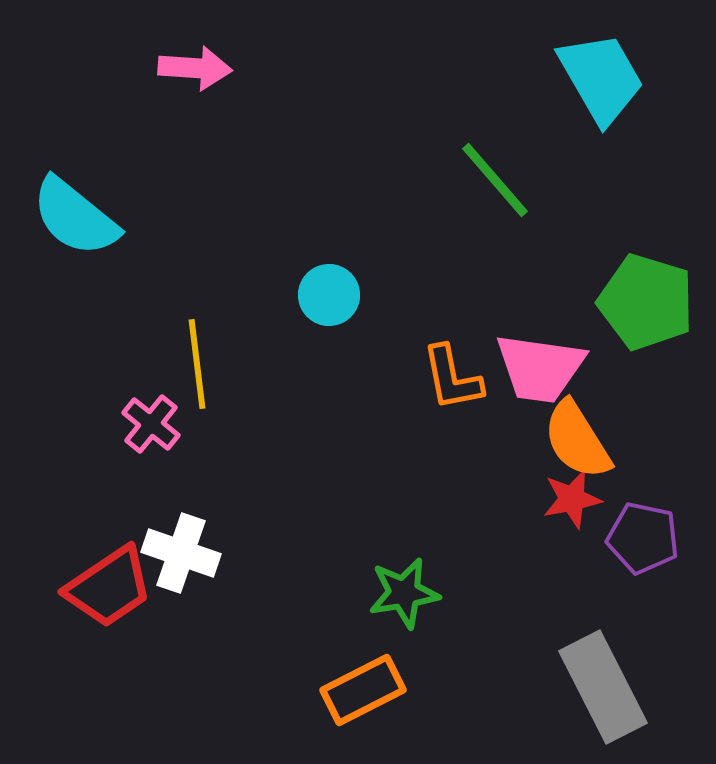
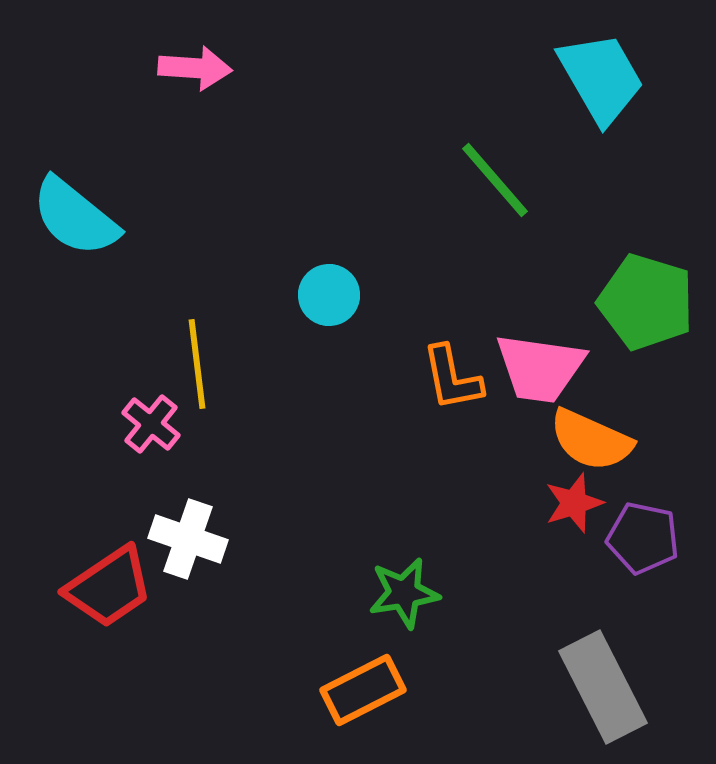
orange semicircle: moved 14 px right; rotated 34 degrees counterclockwise
red star: moved 2 px right, 4 px down; rotated 6 degrees counterclockwise
white cross: moved 7 px right, 14 px up
